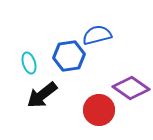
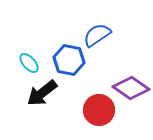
blue semicircle: rotated 20 degrees counterclockwise
blue hexagon: moved 4 px down; rotated 20 degrees clockwise
cyan ellipse: rotated 25 degrees counterclockwise
black arrow: moved 2 px up
